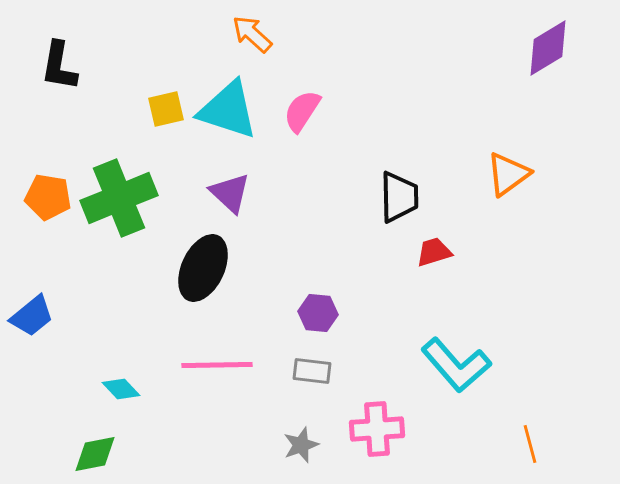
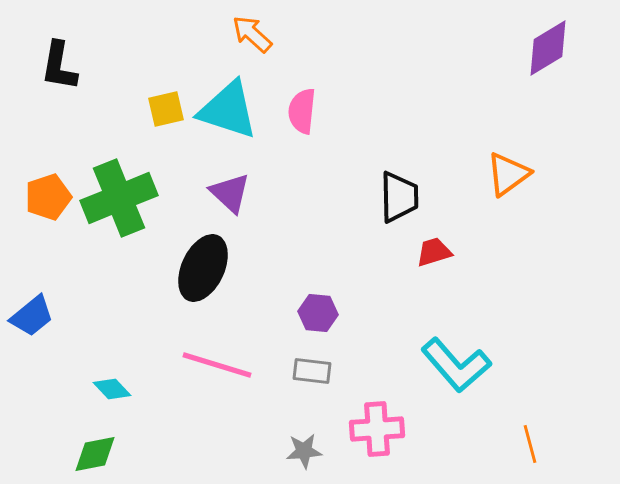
pink semicircle: rotated 27 degrees counterclockwise
orange pentagon: rotated 27 degrees counterclockwise
pink line: rotated 18 degrees clockwise
cyan diamond: moved 9 px left
gray star: moved 3 px right, 6 px down; rotated 15 degrees clockwise
